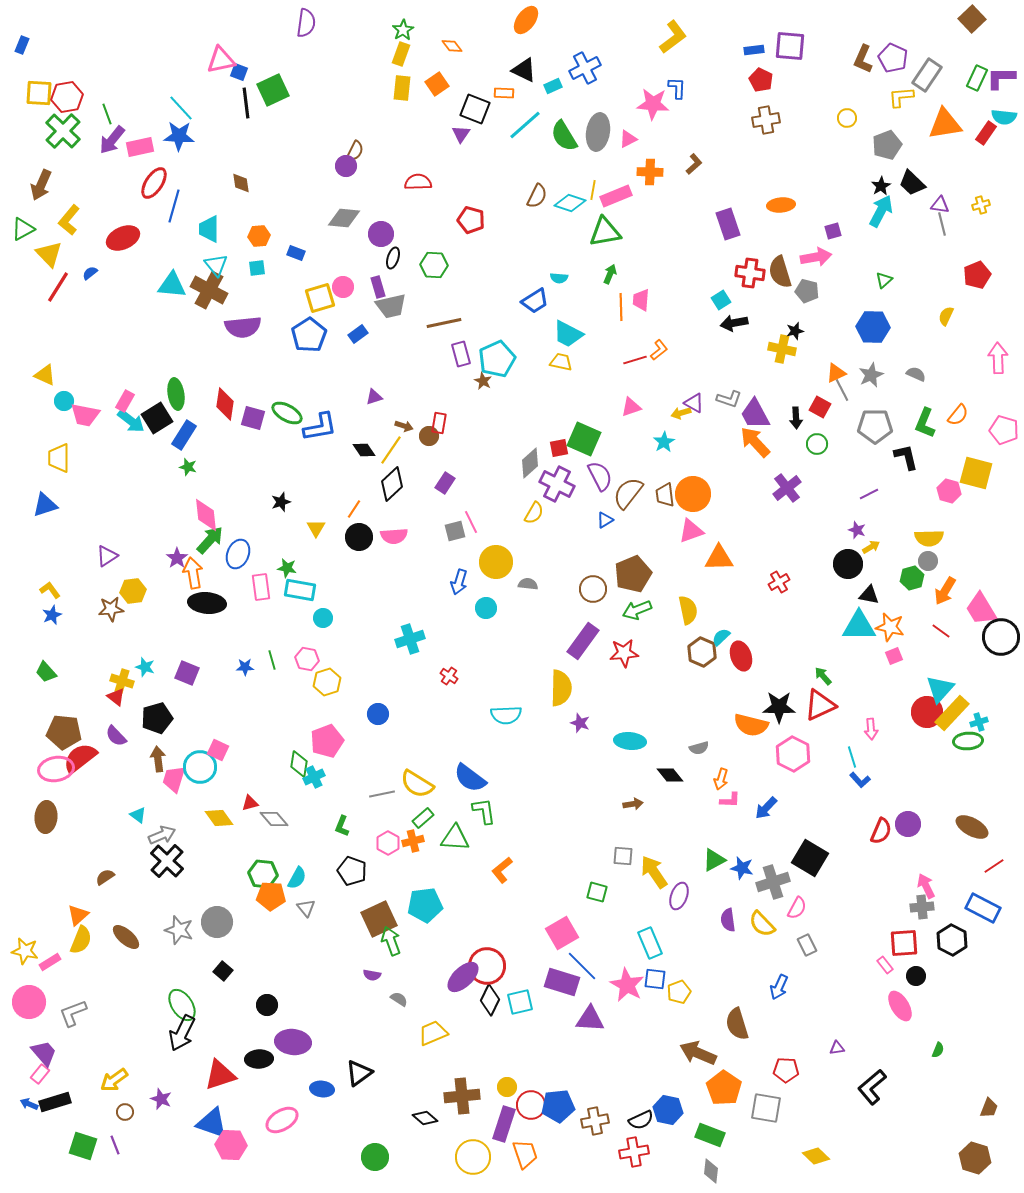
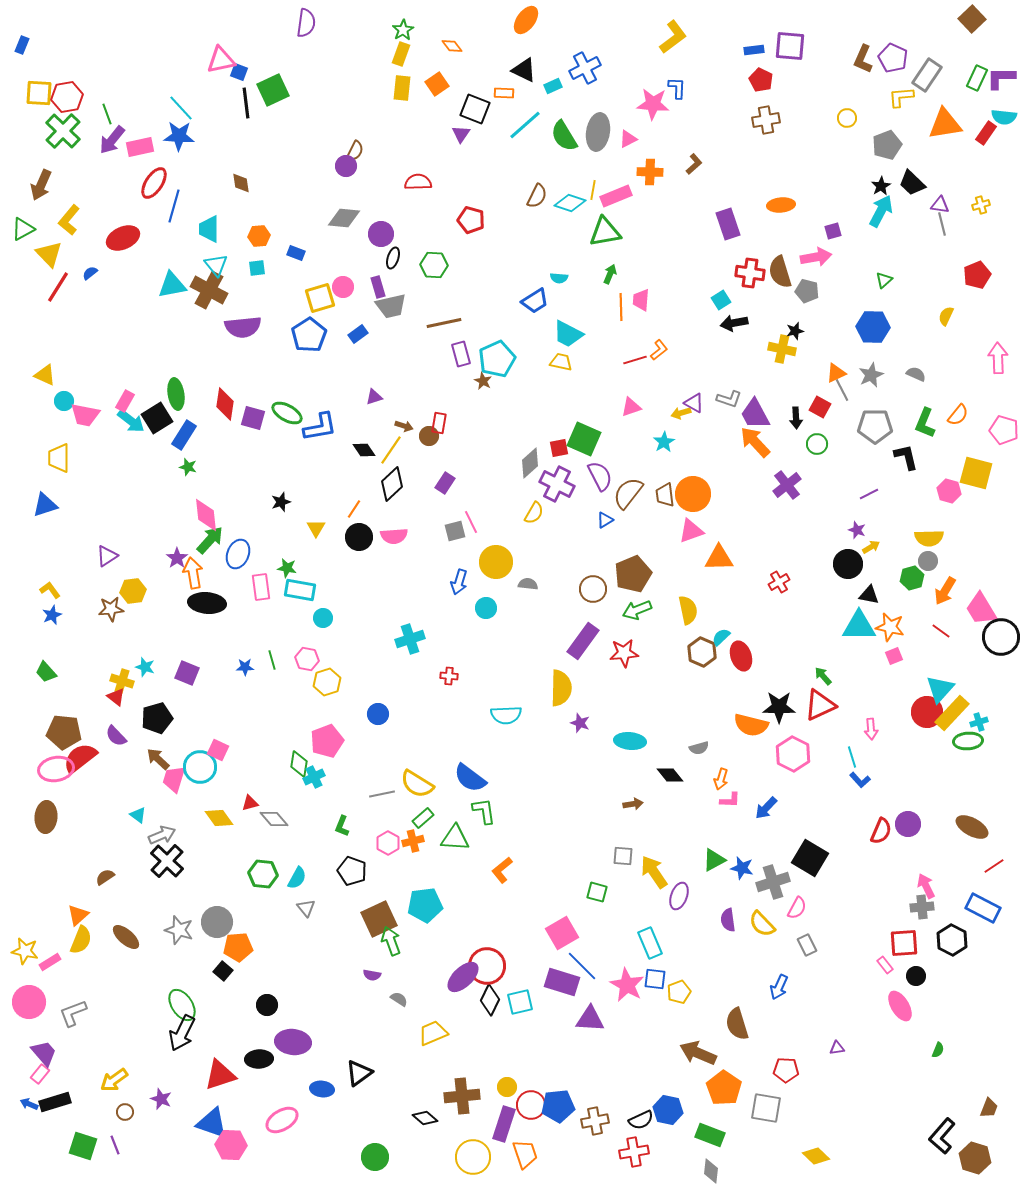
cyan triangle at (172, 285): rotated 16 degrees counterclockwise
purple cross at (787, 488): moved 3 px up
red cross at (449, 676): rotated 30 degrees counterclockwise
brown arrow at (158, 759): rotated 40 degrees counterclockwise
orange pentagon at (271, 896): moved 33 px left, 51 px down; rotated 8 degrees counterclockwise
black L-shape at (872, 1087): moved 70 px right, 49 px down; rotated 9 degrees counterclockwise
